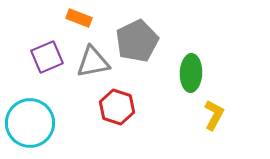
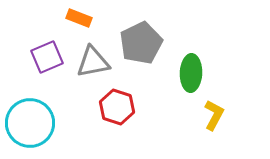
gray pentagon: moved 4 px right, 2 px down
